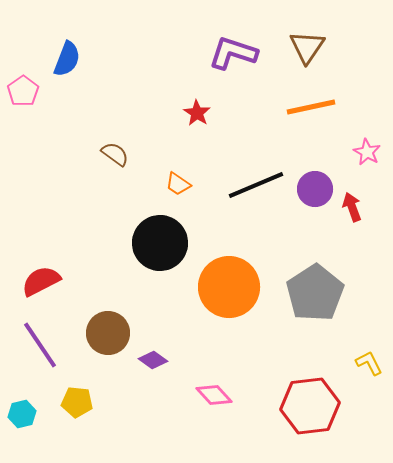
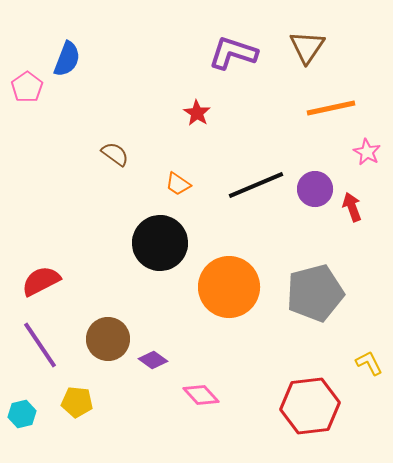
pink pentagon: moved 4 px right, 4 px up
orange line: moved 20 px right, 1 px down
gray pentagon: rotated 18 degrees clockwise
brown circle: moved 6 px down
pink diamond: moved 13 px left
